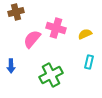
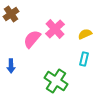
brown cross: moved 5 px left, 2 px down; rotated 21 degrees counterclockwise
pink cross: moved 1 px left, 1 px down; rotated 30 degrees clockwise
cyan rectangle: moved 5 px left, 3 px up
green cross: moved 5 px right, 6 px down; rotated 30 degrees counterclockwise
